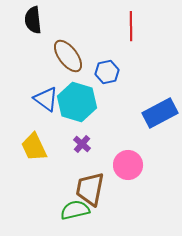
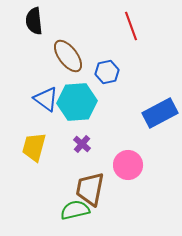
black semicircle: moved 1 px right, 1 px down
red line: rotated 20 degrees counterclockwise
cyan hexagon: rotated 21 degrees counterclockwise
yellow trapezoid: rotated 40 degrees clockwise
